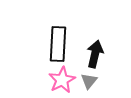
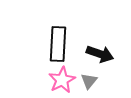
black arrow: moved 5 px right; rotated 96 degrees clockwise
